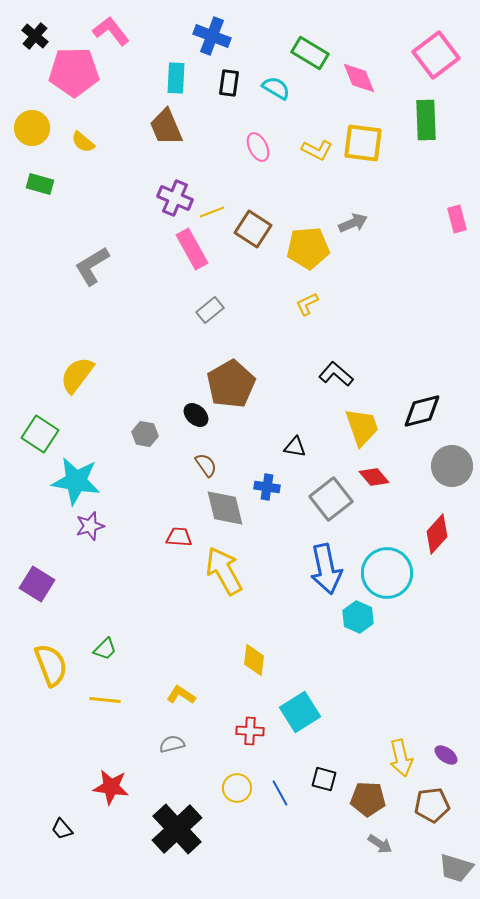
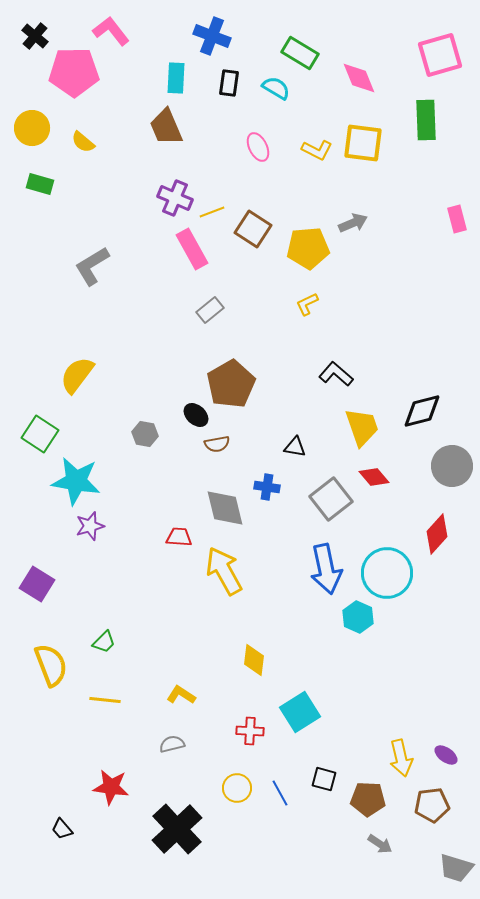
green rectangle at (310, 53): moved 10 px left
pink square at (436, 55): moved 4 px right; rotated 21 degrees clockwise
brown semicircle at (206, 465): moved 11 px right, 21 px up; rotated 115 degrees clockwise
green trapezoid at (105, 649): moved 1 px left, 7 px up
